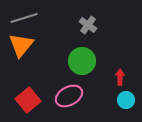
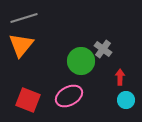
gray cross: moved 15 px right, 24 px down
green circle: moved 1 px left
red square: rotated 30 degrees counterclockwise
